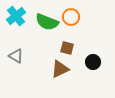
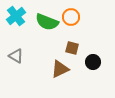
brown square: moved 5 px right
